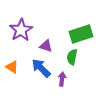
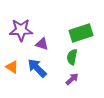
purple star: rotated 30 degrees clockwise
green rectangle: moved 1 px up
purple triangle: moved 4 px left, 2 px up
blue arrow: moved 4 px left
purple arrow: moved 10 px right; rotated 40 degrees clockwise
